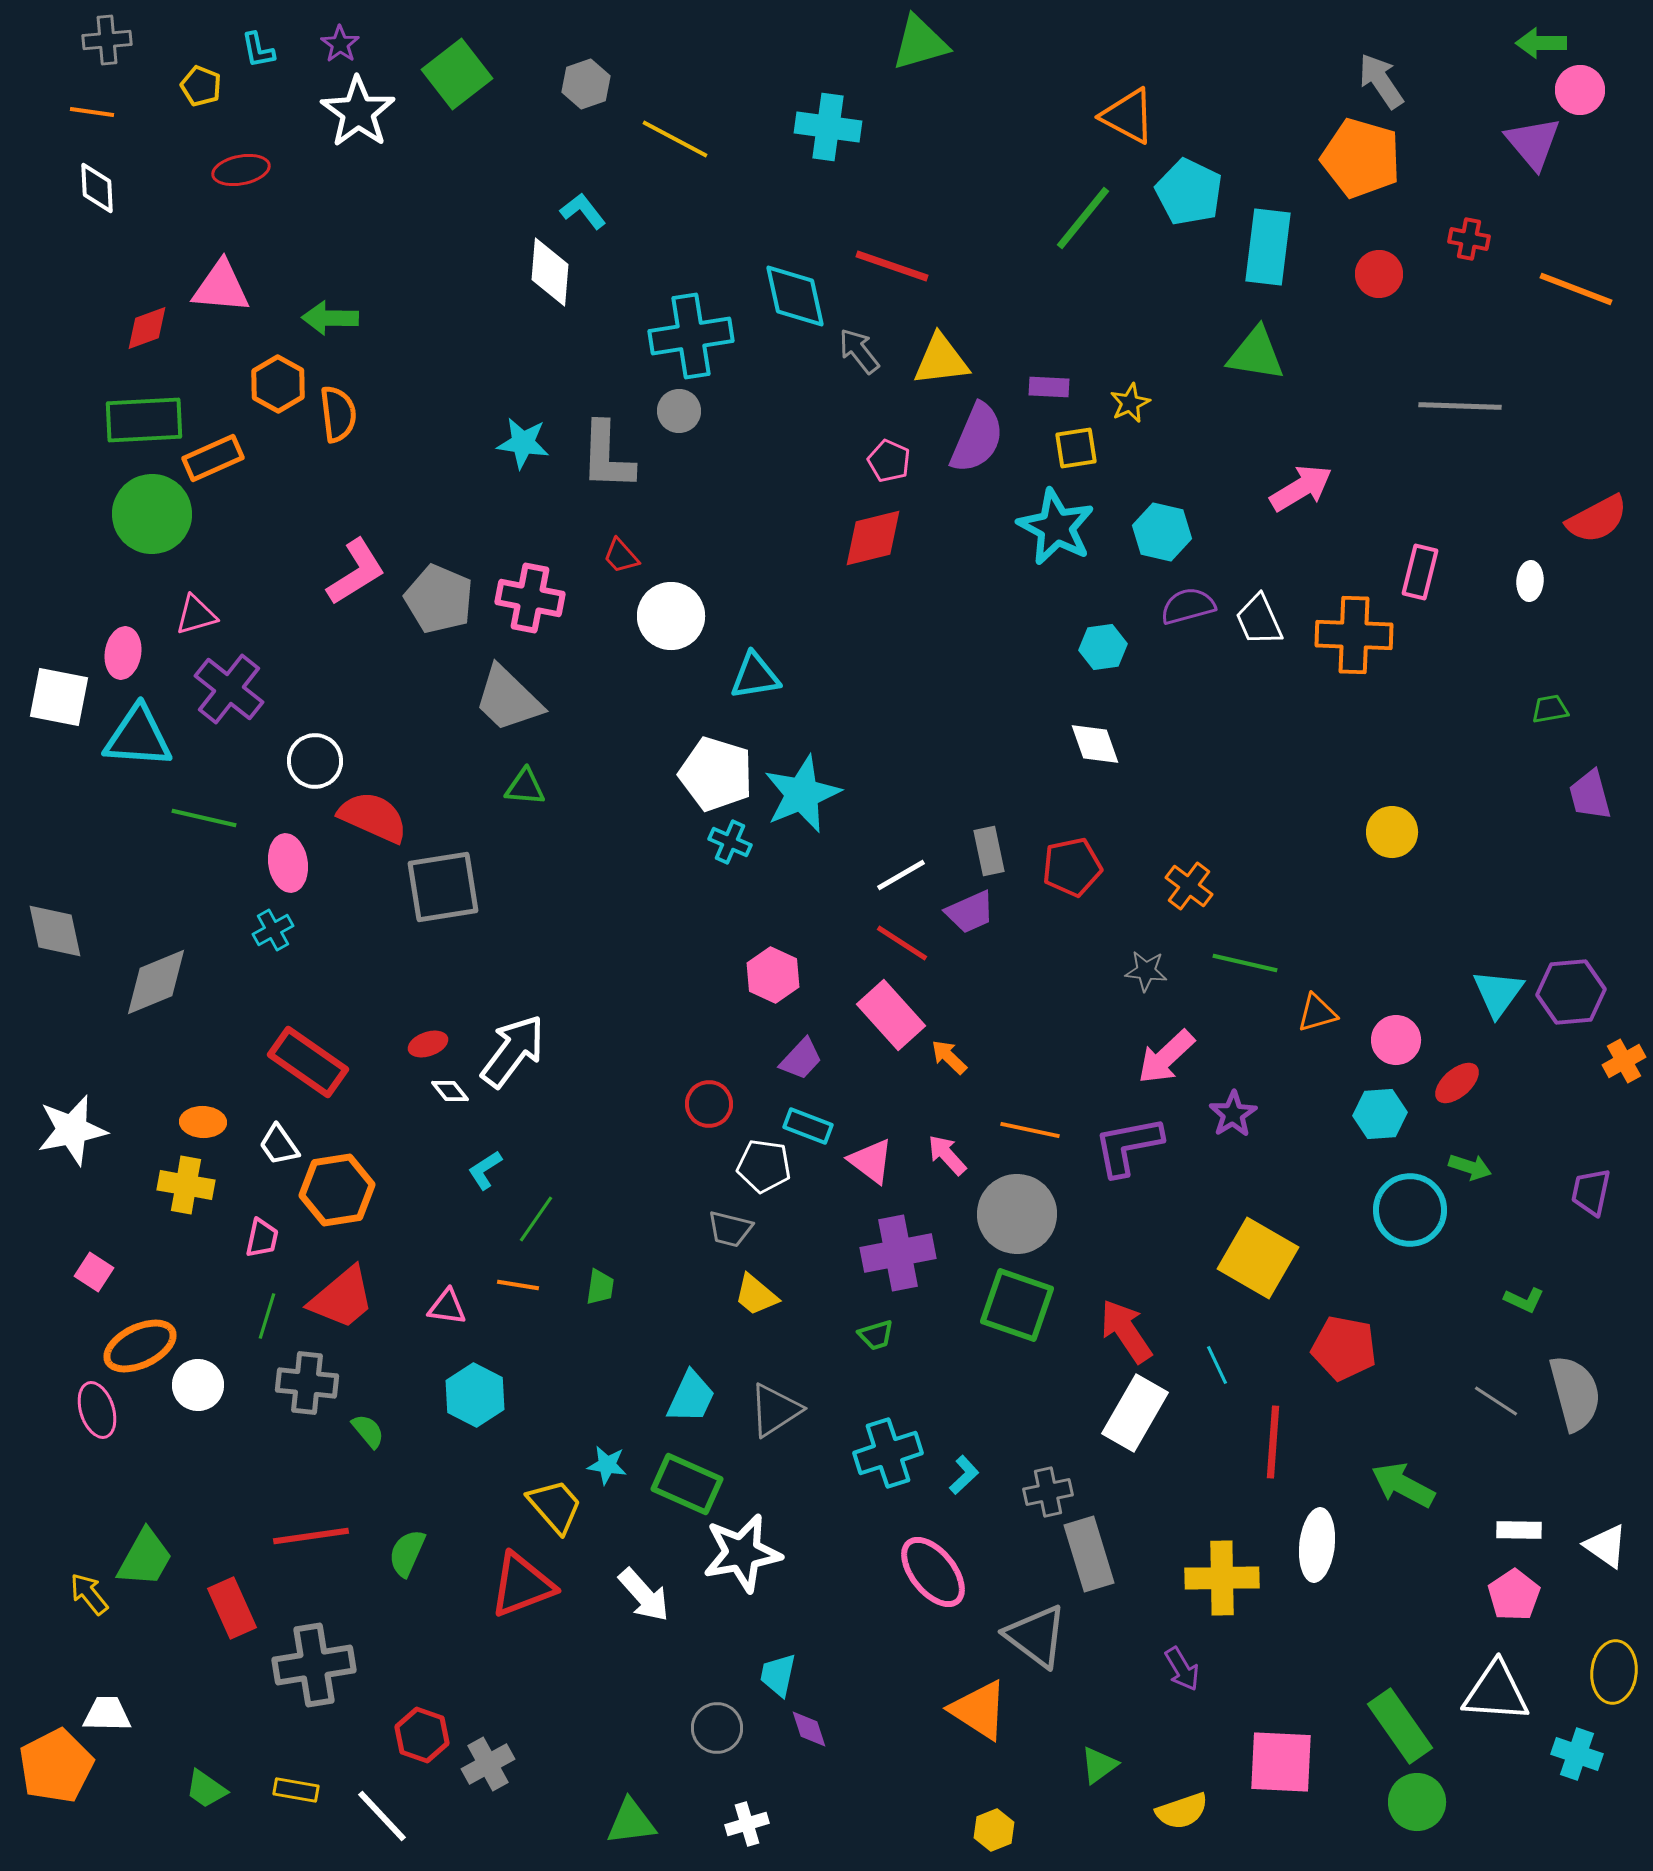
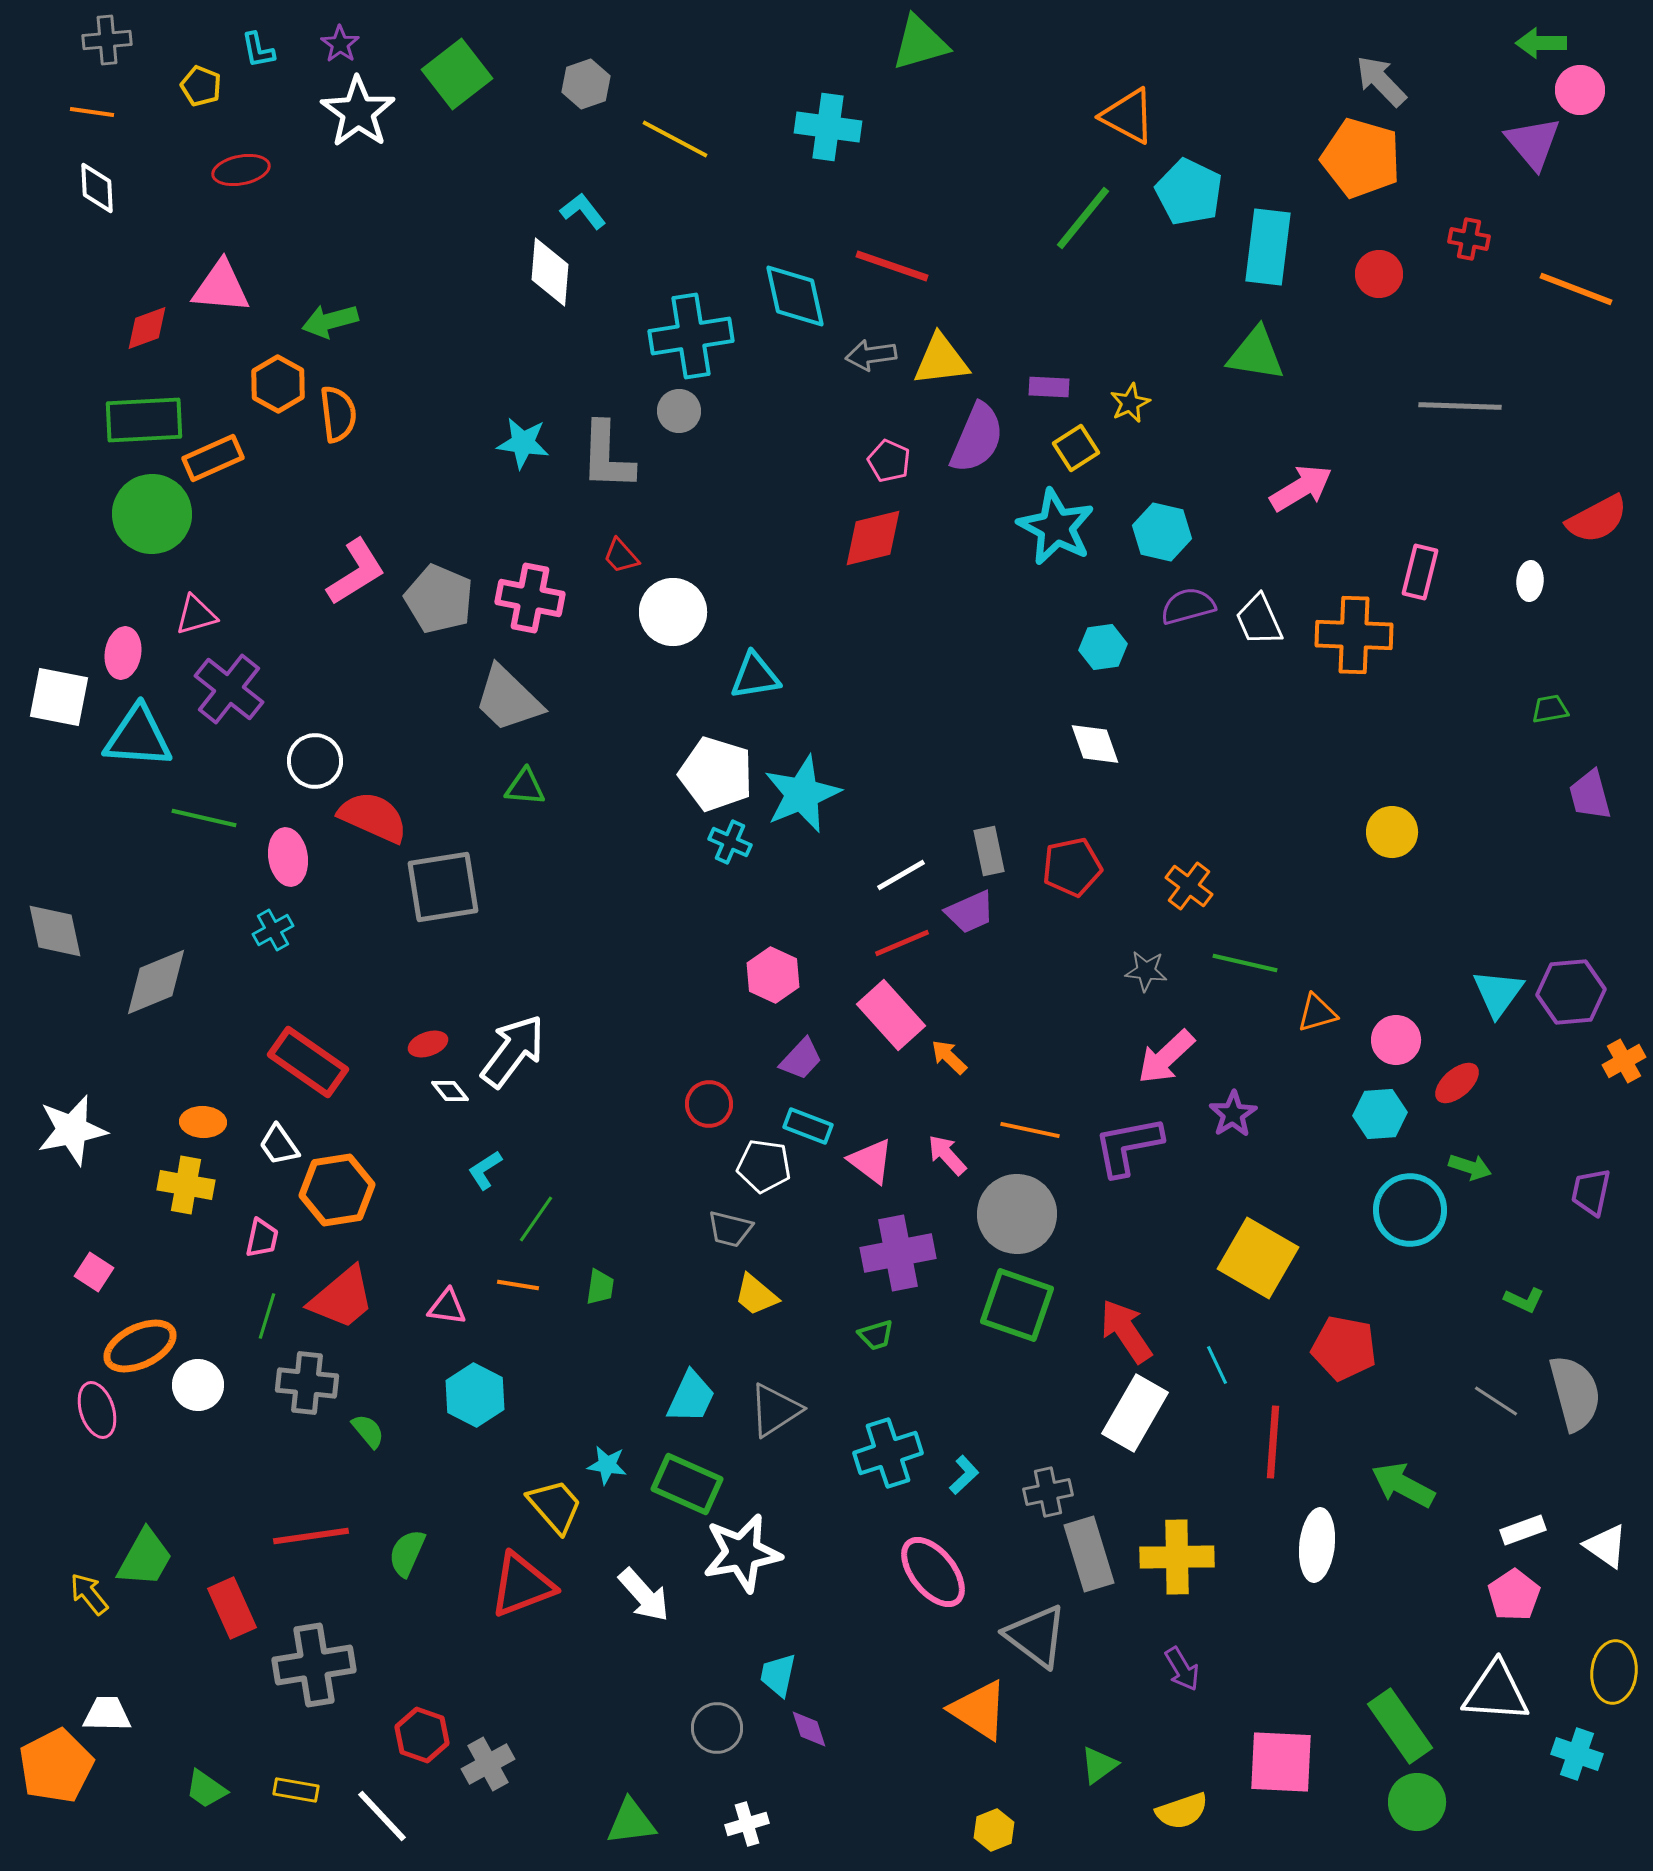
gray arrow at (1381, 81): rotated 10 degrees counterclockwise
green arrow at (330, 318): moved 3 px down; rotated 16 degrees counterclockwise
gray arrow at (859, 351): moved 12 px right, 4 px down; rotated 60 degrees counterclockwise
yellow square at (1076, 448): rotated 24 degrees counterclockwise
white circle at (671, 616): moved 2 px right, 4 px up
pink ellipse at (288, 863): moved 6 px up
red line at (902, 943): rotated 56 degrees counterclockwise
white rectangle at (1519, 1530): moved 4 px right; rotated 21 degrees counterclockwise
yellow cross at (1222, 1578): moved 45 px left, 21 px up
